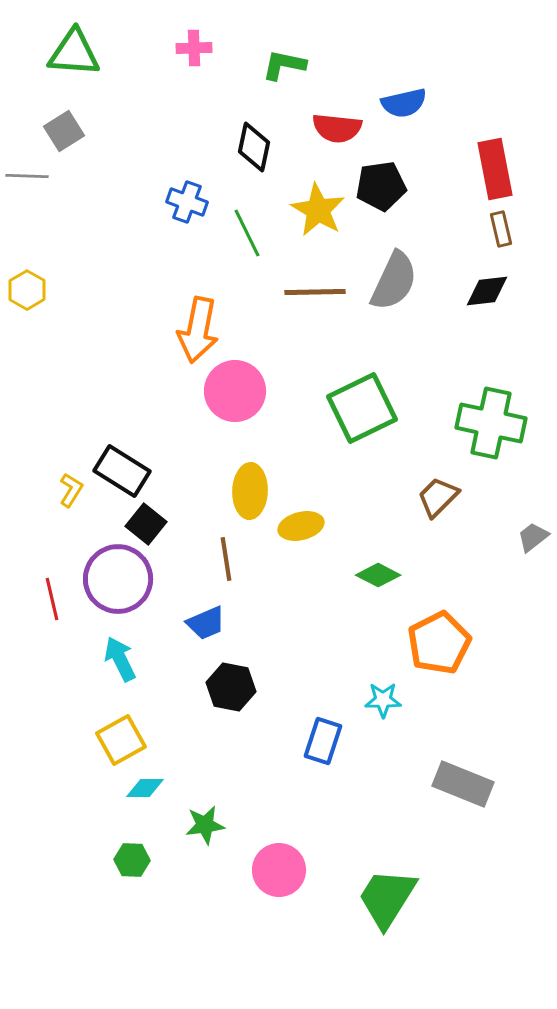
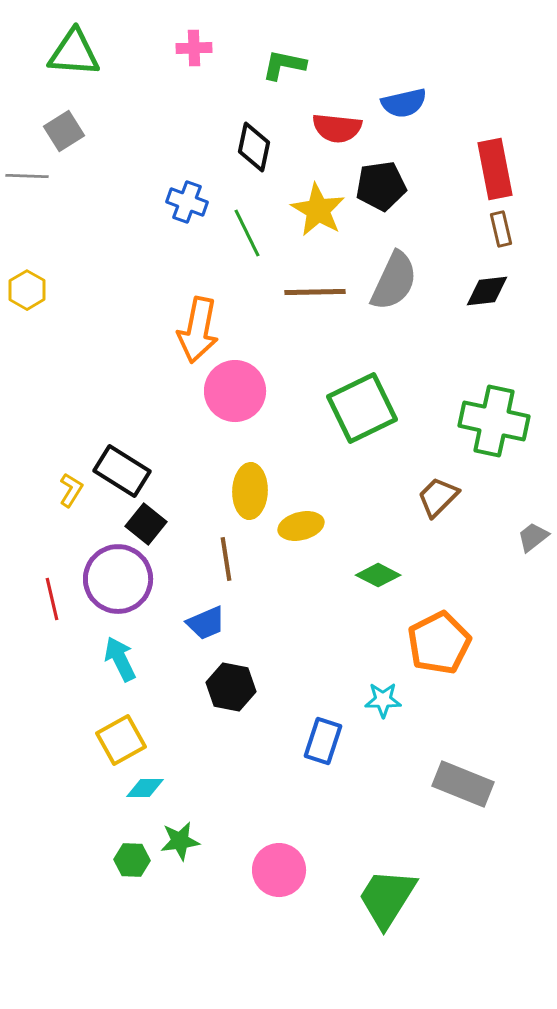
green cross at (491, 423): moved 3 px right, 2 px up
green star at (205, 825): moved 25 px left, 16 px down
